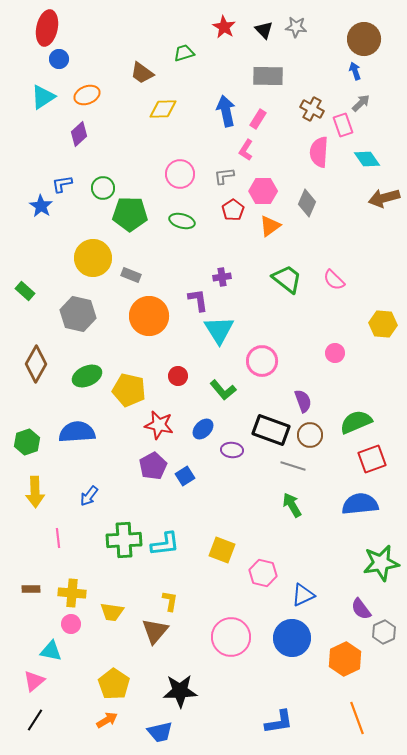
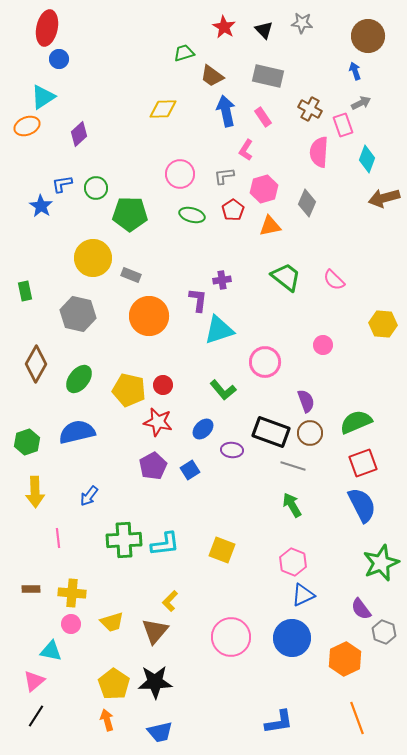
gray star at (296, 27): moved 6 px right, 4 px up
brown circle at (364, 39): moved 4 px right, 3 px up
brown trapezoid at (142, 73): moved 70 px right, 3 px down
gray rectangle at (268, 76): rotated 12 degrees clockwise
orange ellipse at (87, 95): moved 60 px left, 31 px down
gray arrow at (361, 103): rotated 18 degrees clockwise
brown cross at (312, 109): moved 2 px left
pink rectangle at (258, 119): moved 5 px right, 2 px up; rotated 66 degrees counterclockwise
cyan diamond at (367, 159): rotated 56 degrees clockwise
green circle at (103, 188): moved 7 px left
pink hexagon at (263, 191): moved 1 px right, 2 px up; rotated 16 degrees counterclockwise
green ellipse at (182, 221): moved 10 px right, 6 px up
orange triangle at (270, 226): rotated 25 degrees clockwise
purple cross at (222, 277): moved 3 px down
green trapezoid at (287, 279): moved 1 px left, 2 px up
green rectangle at (25, 291): rotated 36 degrees clockwise
purple L-shape at (198, 300): rotated 15 degrees clockwise
cyan triangle at (219, 330): rotated 44 degrees clockwise
pink circle at (335, 353): moved 12 px left, 8 px up
pink circle at (262, 361): moved 3 px right, 1 px down
green ellipse at (87, 376): moved 8 px left, 3 px down; rotated 28 degrees counterclockwise
red circle at (178, 376): moved 15 px left, 9 px down
purple semicircle at (303, 401): moved 3 px right
red star at (159, 425): moved 1 px left, 3 px up
black rectangle at (271, 430): moved 2 px down
blue semicircle at (77, 432): rotated 9 degrees counterclockwise
brown circle at (310, 435): moved 2 px up
red square at (372, 459): moved 9 px left, 4 px down
blue square at (185, 476): moved 5 px right, 6 px up
blue semicircle at (360, 504): moved 2 px right, 1 px down; rotated 69 degrees clockwise
green star at (381, 563): rotated 12 degrees counterclockwise
pink hexagon at (263, 573): moved 30 px right, 11 px up; rotated 8 degrees clockwise
yellow L-shape at (170, 601): rotated 145 degrees counterclockwise
yellow trapezoid at (112, 612): moved 10 px down; rotated 25 degrees counterclockwise
gray hexagon at (384, 632): rotated 15 degrees counterclockwise
black star at (180, 691): moved 25 px left, 9 px up
black line at (35, 720): moved 1 px right, 4 px up
orange arrow at (107, 720): rotated 75 degrees counterclockwise
